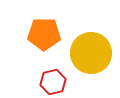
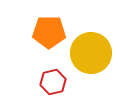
orange pentagon: moved 5 px right, 2 px up
